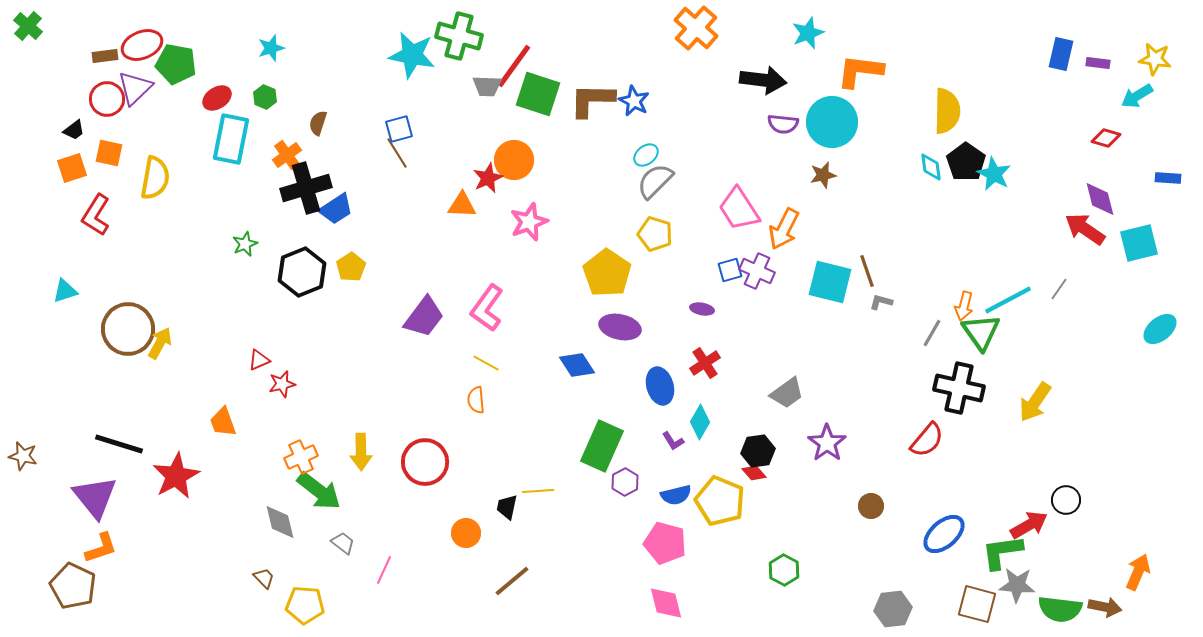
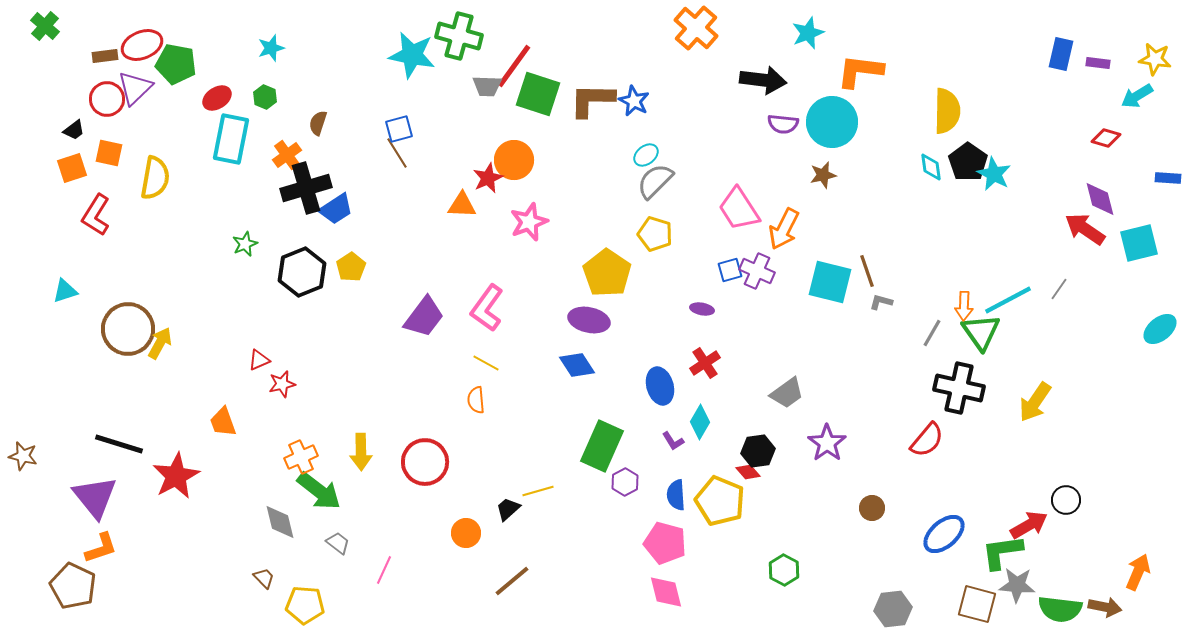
green cross at (28, 26): moved 17 px right
black pentagon at (966, 162): moved 2 px right
orange arrow at (964, 306): rotated 12 degrees counterclockwise
purple ellipse at (620, 327): moved 31 px left, 7 px up
red diamond at (754, 473): moved 6 px left, 1 px up
yellow line at (538, 491): rotated 12 degrees counterclockwise
blue semicircle at (676, 495): rotated 100 degrees clockwise
brown circle at (871, 506): moved 1 px right, 2 px down
black trapezoid at (507, 507): moved 1 px right, 2 px down; rotated 36 degrees clockwise
gray trapezoid at (343, 543): moved 5 px left
pink diamond at (666, 603): moved 11 px up
